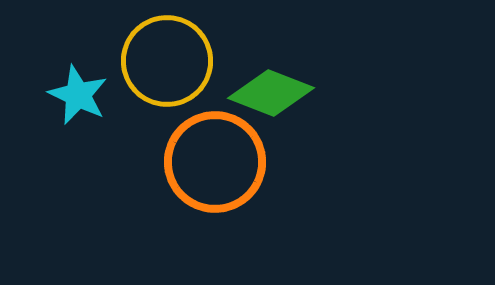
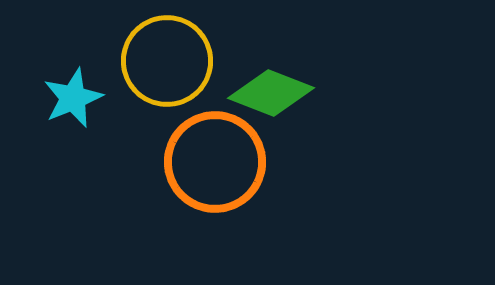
cyan star: moved 5 px left, 3 px down; rotated 24 degrees clockwise
